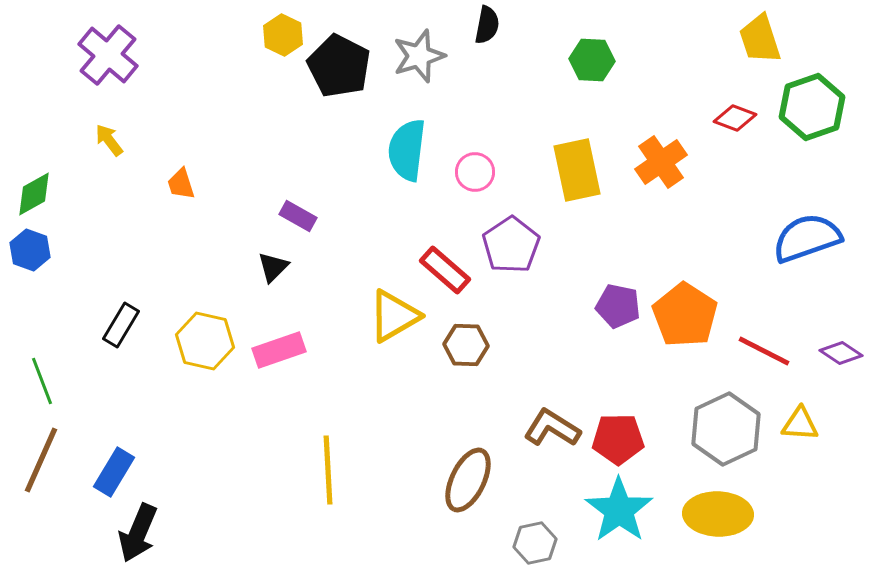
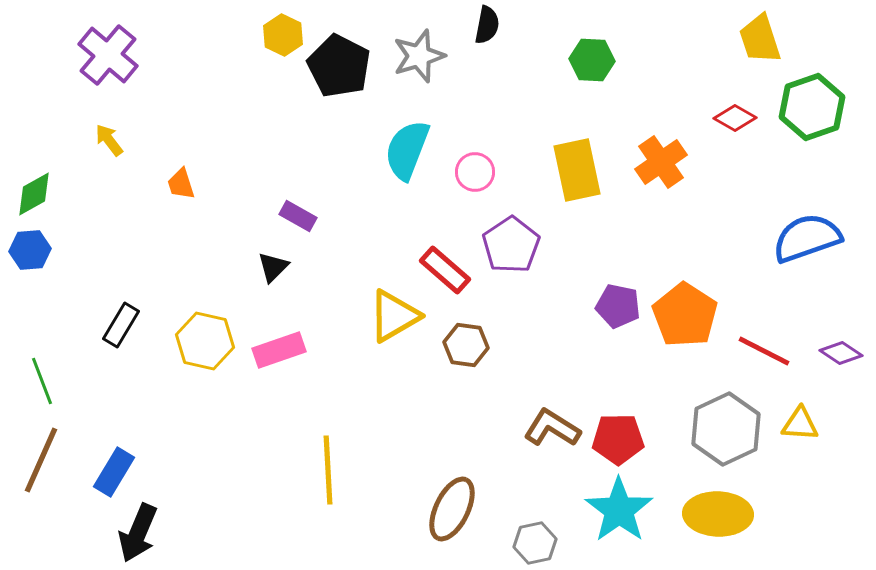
red diamond at (735, 118): rotated 9 degrees clockwise
cyan semicircle at (407, 150): rotated 14 degrees clockwise
blue hexagon at (30, 250): rotated 24 degrees counterclockwise
brown hexagon at (466, 345): rotated 6 degrees clockwise
brown ellipse at (468, 480): moved 16 px left, 29 px down
